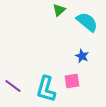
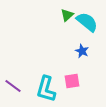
green triangle: moved 8 px right, 5 px down
blue star: moved 5 px up
